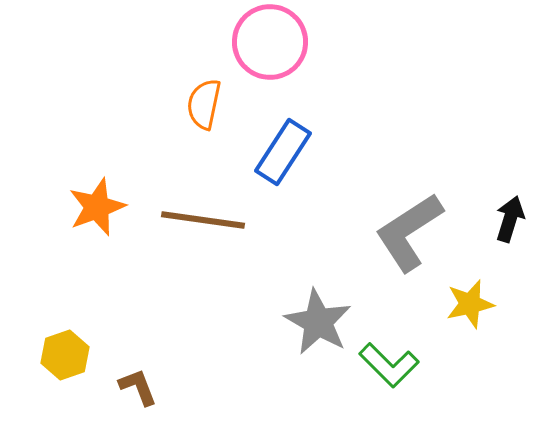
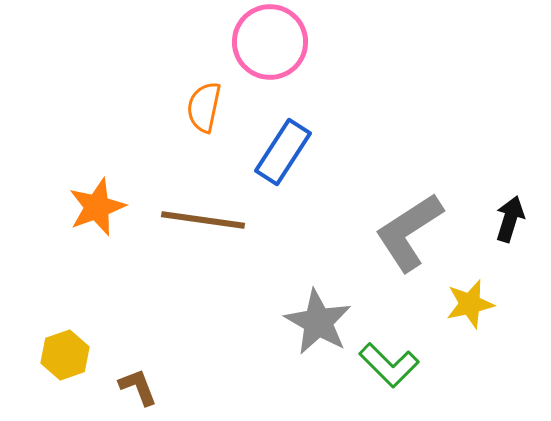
orange semicircle: moved 3 px down
